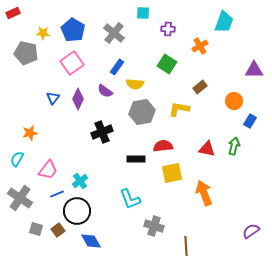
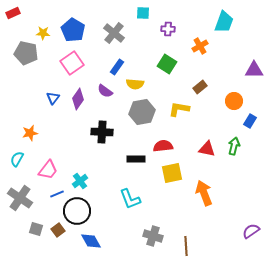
purple diamond at (78, 99): rotated 10 degrees clockwise
black cross at (102, 132): rotated 25 degrees clockwise
gray cross at (154, 226): moved 1 px left, 10 px down
